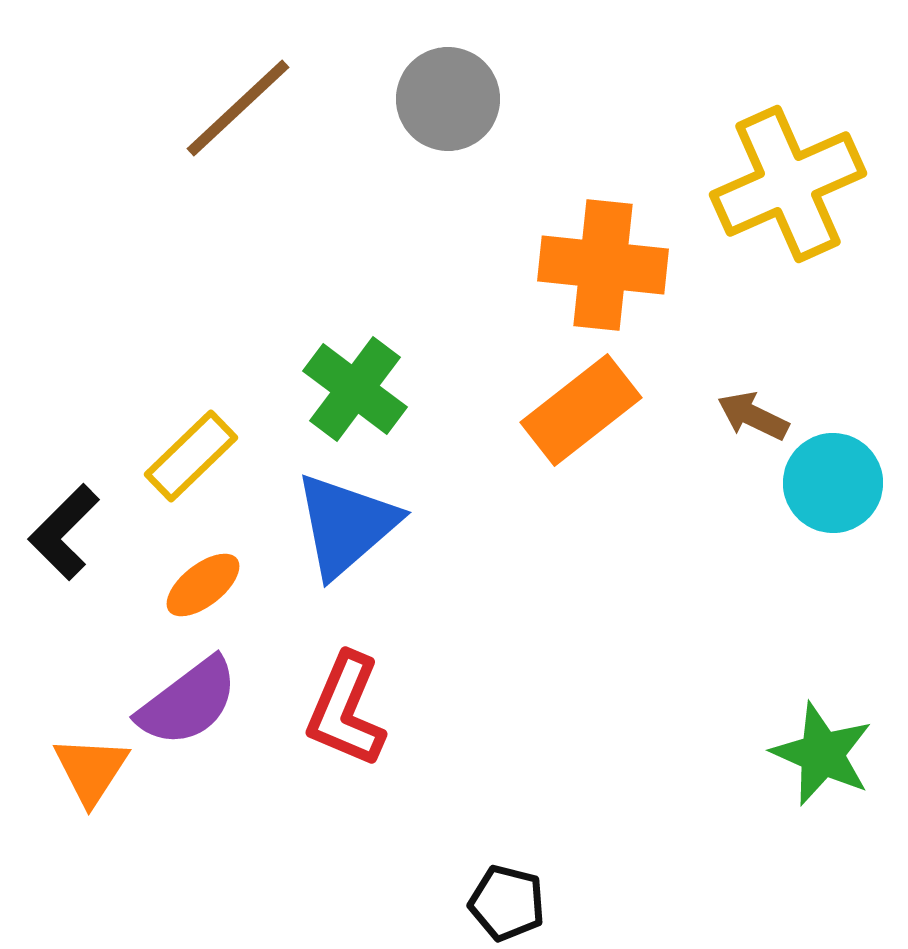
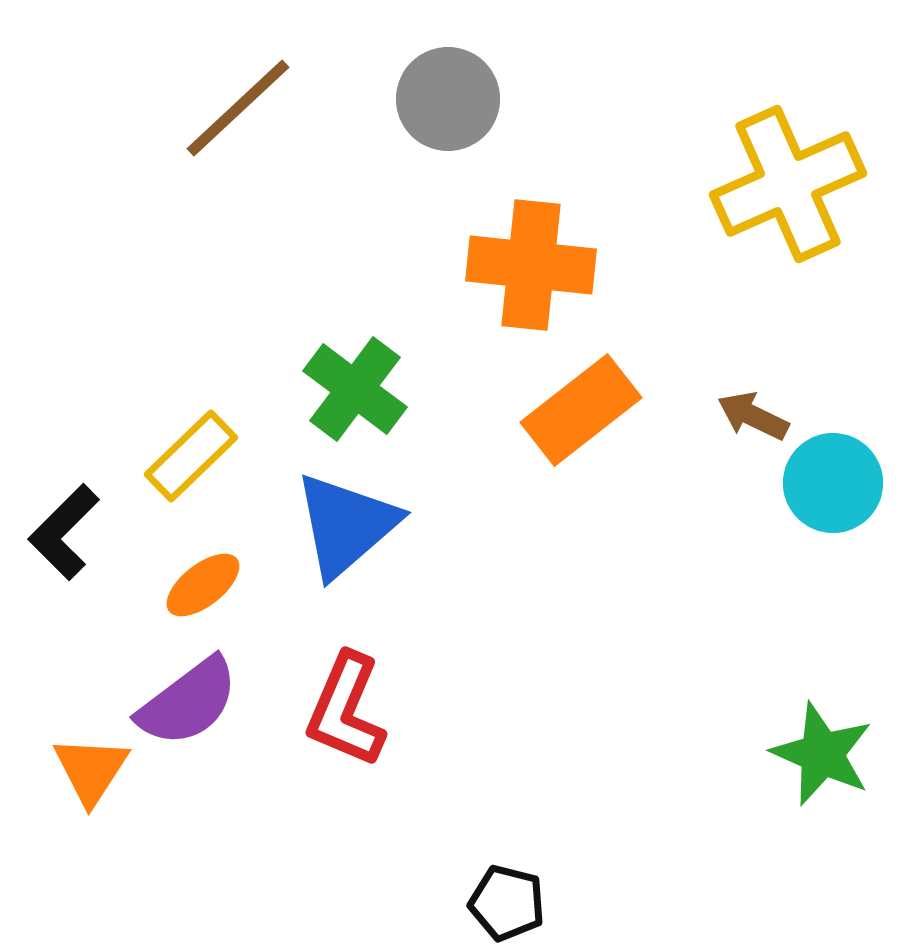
orange cross: moved 72 px left
